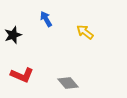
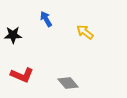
black star: rotated 18 degrees clockwise
